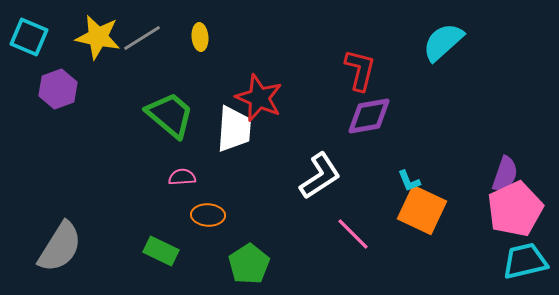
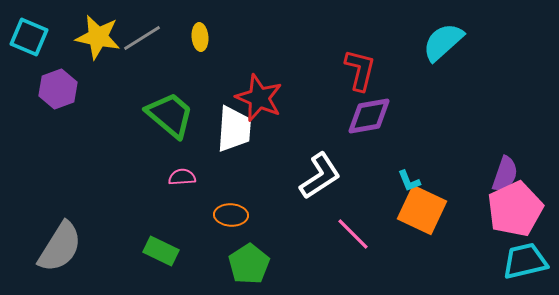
orange ellipse: moved 23 px right
